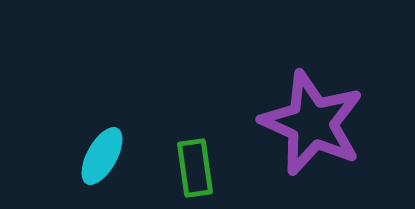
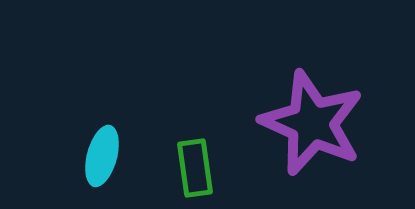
cyan ellipse: rotated 14 degrees counterclockwise
